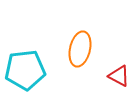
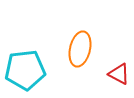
red triangle: moved 2 px up
